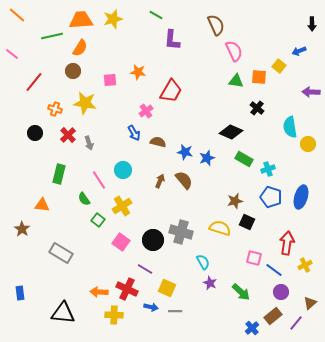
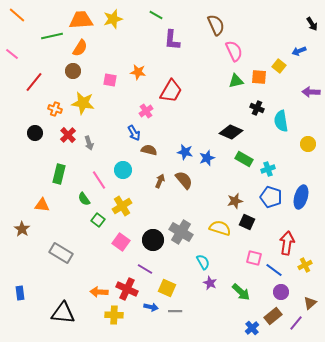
black arrow at (312, 24): rotated 32 degrees counterclockwise
pink square at (110, 80): rotated 16 degrees clockwise
green triangle at (236, 81): rotated 21 degrees counterclockwise
yellow star at (85, 103): moved 2 px left
black cross at (257, 108): rotated 16 degrees counterclockwise
cyan semicircle at (290, 127): moved 9 px left, 6 px up
brown semicircle at (158, 142): moved 9 px left, 8 px down
gray cross at (181, 232): rotated 15 degrees clockwise
